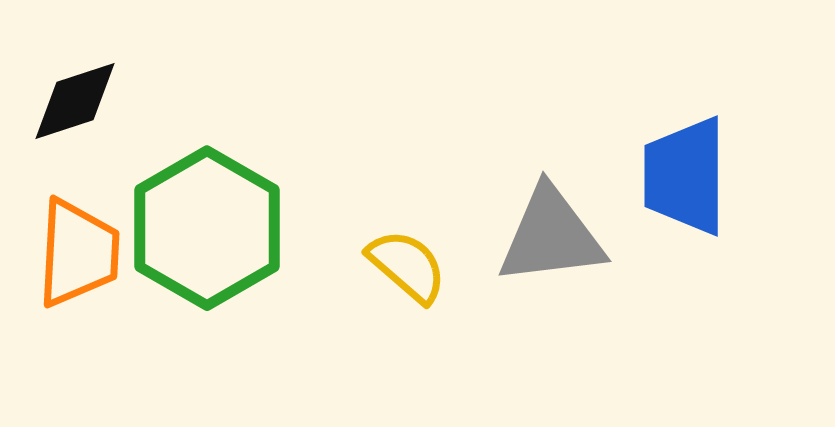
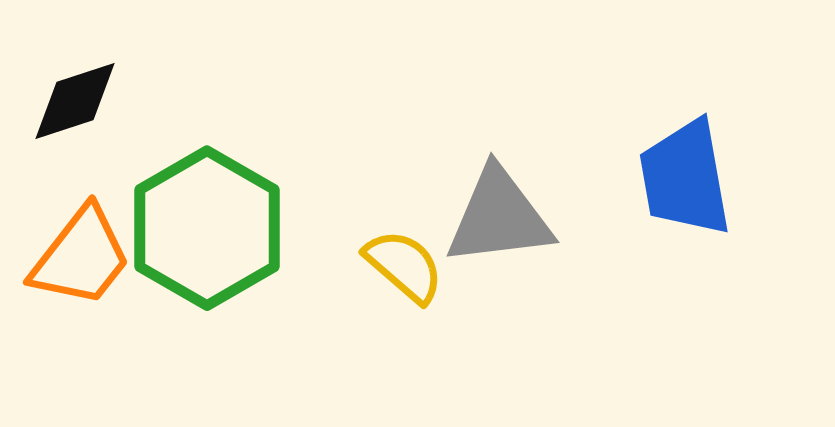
blue trapezoid: moved 2 px down; rotated 10 degrees counterclockwise
gray triangle: moved 52 px left, 19 px up
orange trapezoid: moved 3 px right, 4 px down; rotated 35 degrees clockwise
yellow semicircle: moved 3 px left
